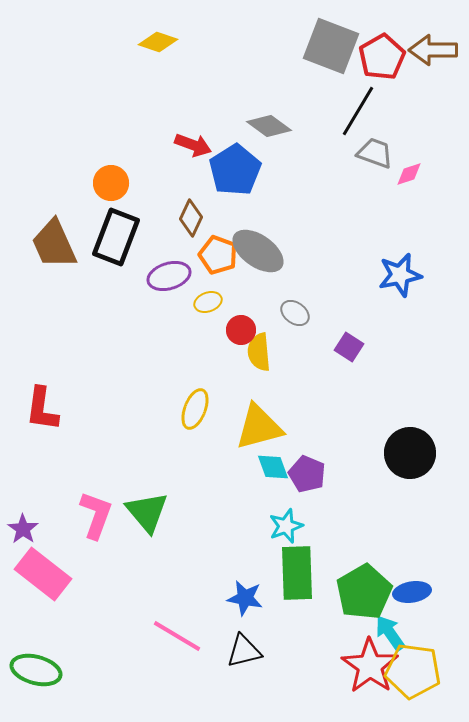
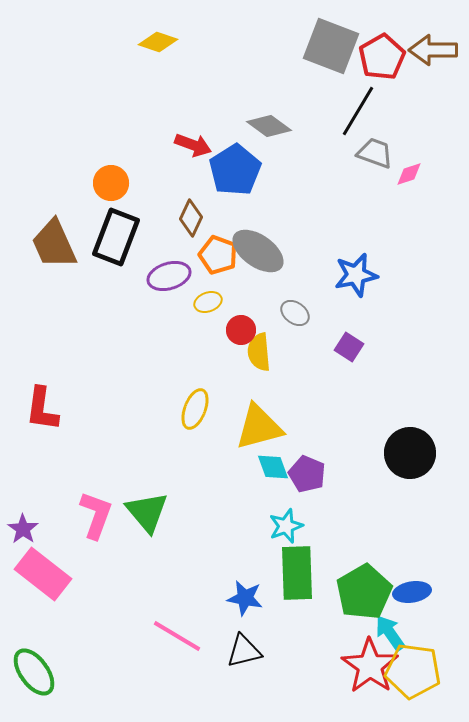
blue star at (400, 275): moved 44 px left
green ellipse at (36, 670): moved 2 px left, 2 px down; rotated 39 degrees clockwise
